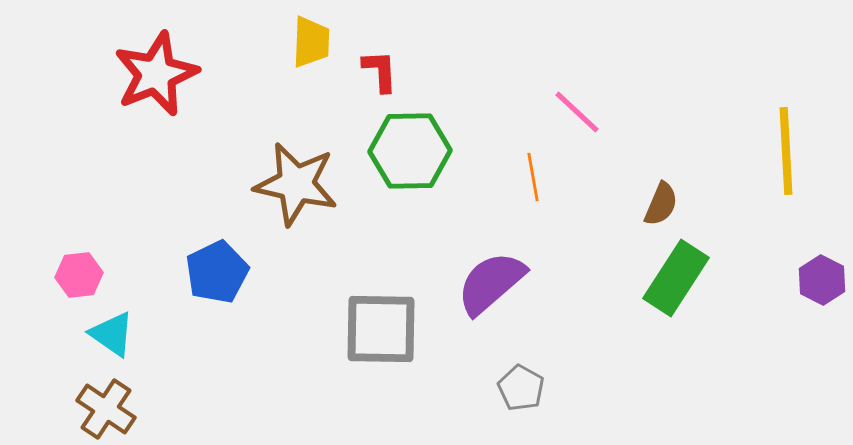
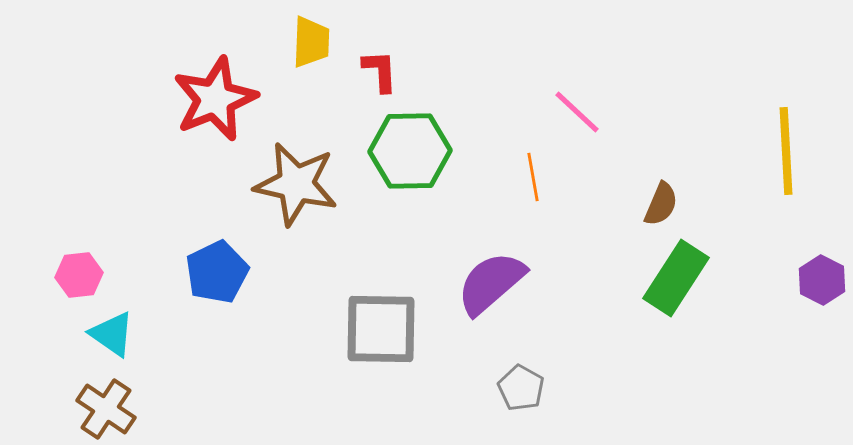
red star: moved 59 px right, 25 px down
